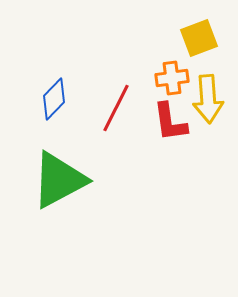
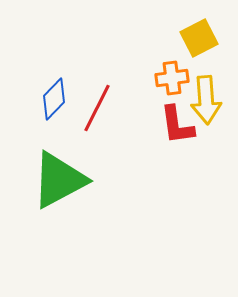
yellow square: rotated 6 degrees counterclockwise
yellow arrow: moved 2 px left, 1 px down
red line: moved 19 px left
red L-shape: moved 7 px right, 3 px down
